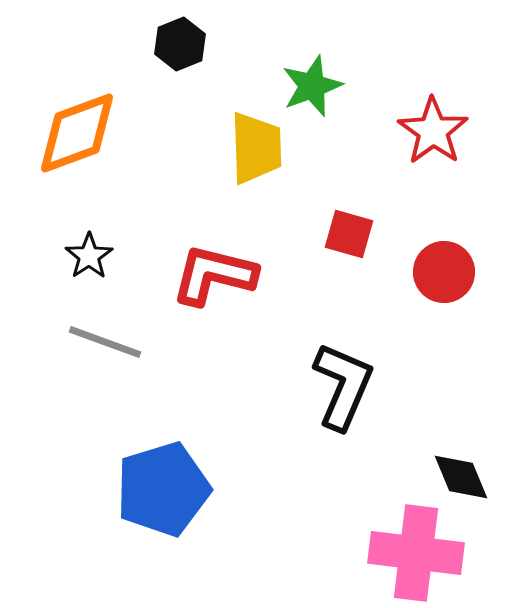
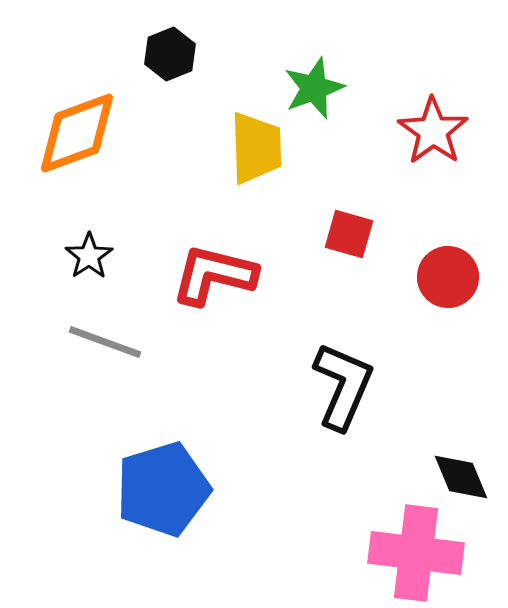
black hexagon: moved 10 px left, 10 px down
green star: moved 2 px right, 2 px down
red circle: moved 4 px right, 5 px down
